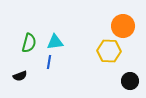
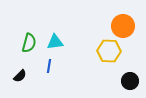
blue line: moved 4 px down
black semicircle: rotated 24 degrees counterclockwise
